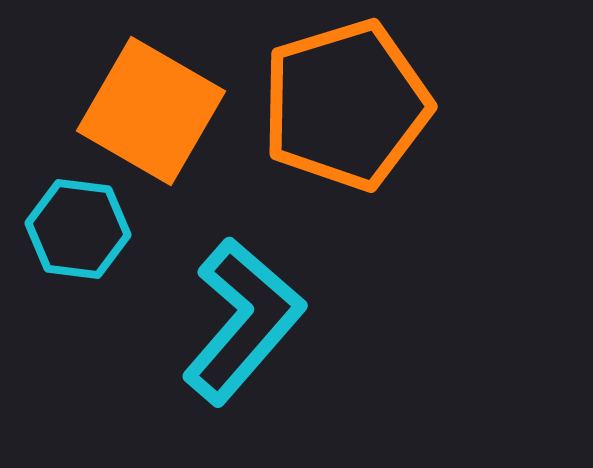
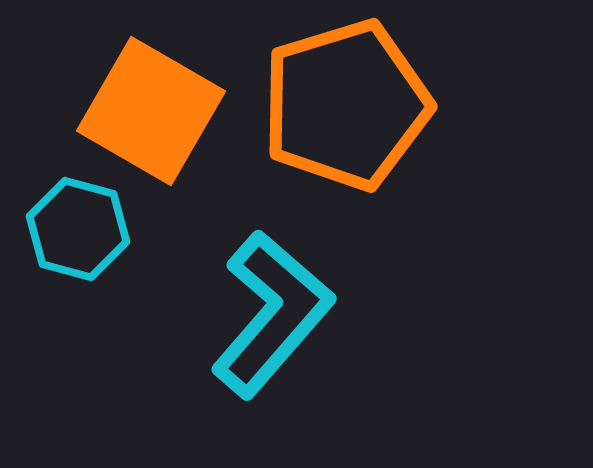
cyan hexagon: rotated 8 degrees clockwise
cyan L-shape: moved 29 px right, 7 px up
